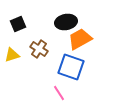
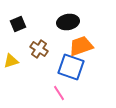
black ellipse: moved 2 px right
orange trapezoid: moved 1 px right, 7 px down; rotated 10 degrees clockwise
yellow triangle: moved 1 px left, 6 px down
